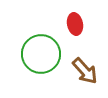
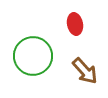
green circle: moved 8 px left, 2 px down
